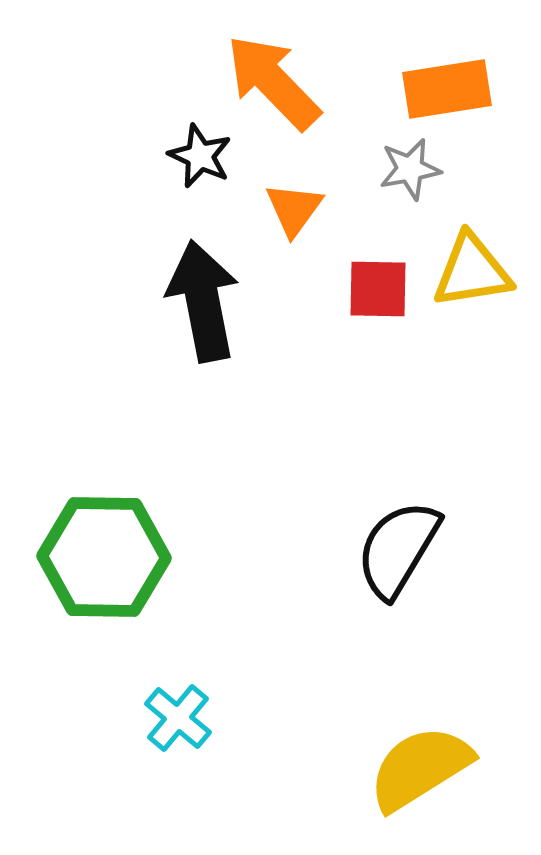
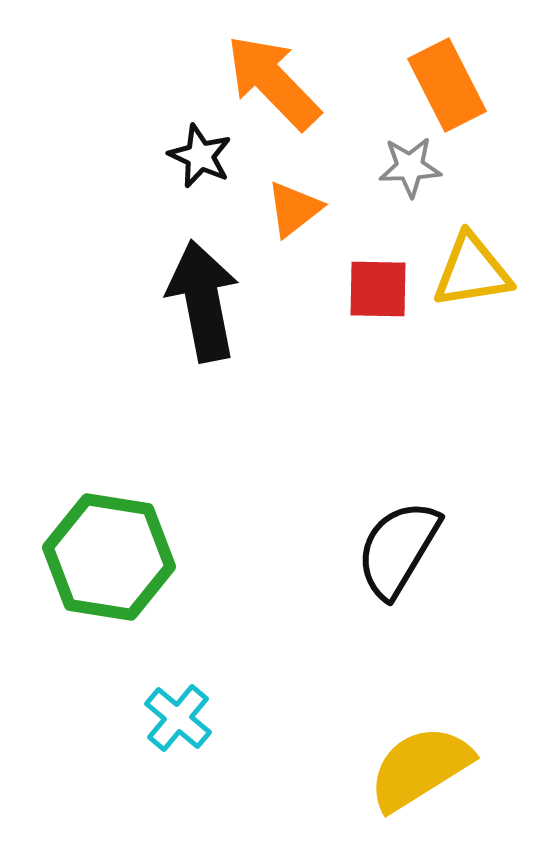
orange rectangle: moved 4 px up; rotated 72 degrees clockwise
gray star: moved 2 px up; rotated 8 degrees clockwise
orange triangle: rotated 16 degrees clockwise
green hexagon: moved 5 px right; rotated 8 degrees clockwise
